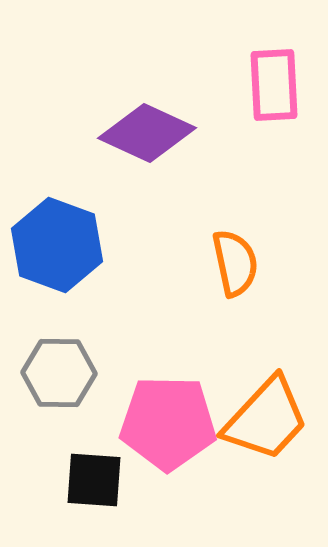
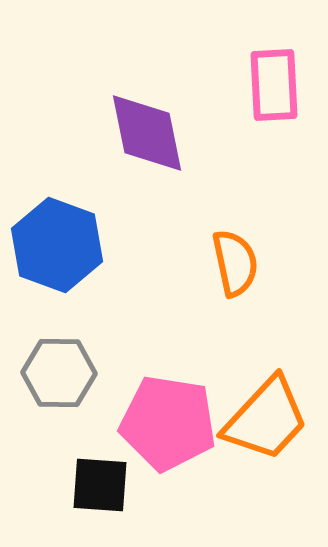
purple diamond: rotated 54 degrees clockwise
pink pentagon: rotated 8 degrees clockwise
black square: moved 6 px right, 5 px down
